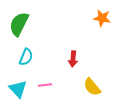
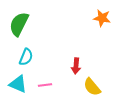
red arrow: moved 3 px right, 7 px down
cyan triangle: moved 5 px up; rotated 24 degrees counterclockwise
